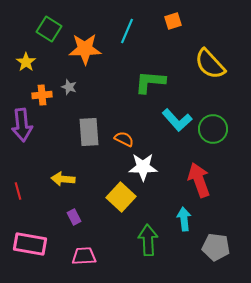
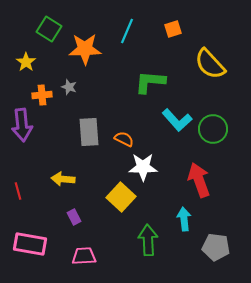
orange square: moved 8 px down
